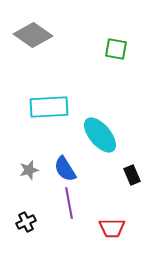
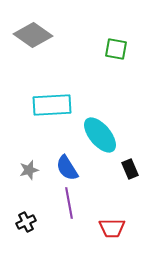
cyan rectangle: moved 3 px right, 2 px up
blue semicircle: moved 2 px right, 1 px up
black rectangle: moved 2 px left, 6 px up
